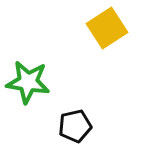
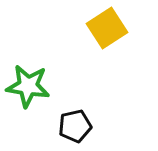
green star: moved 4 px down
